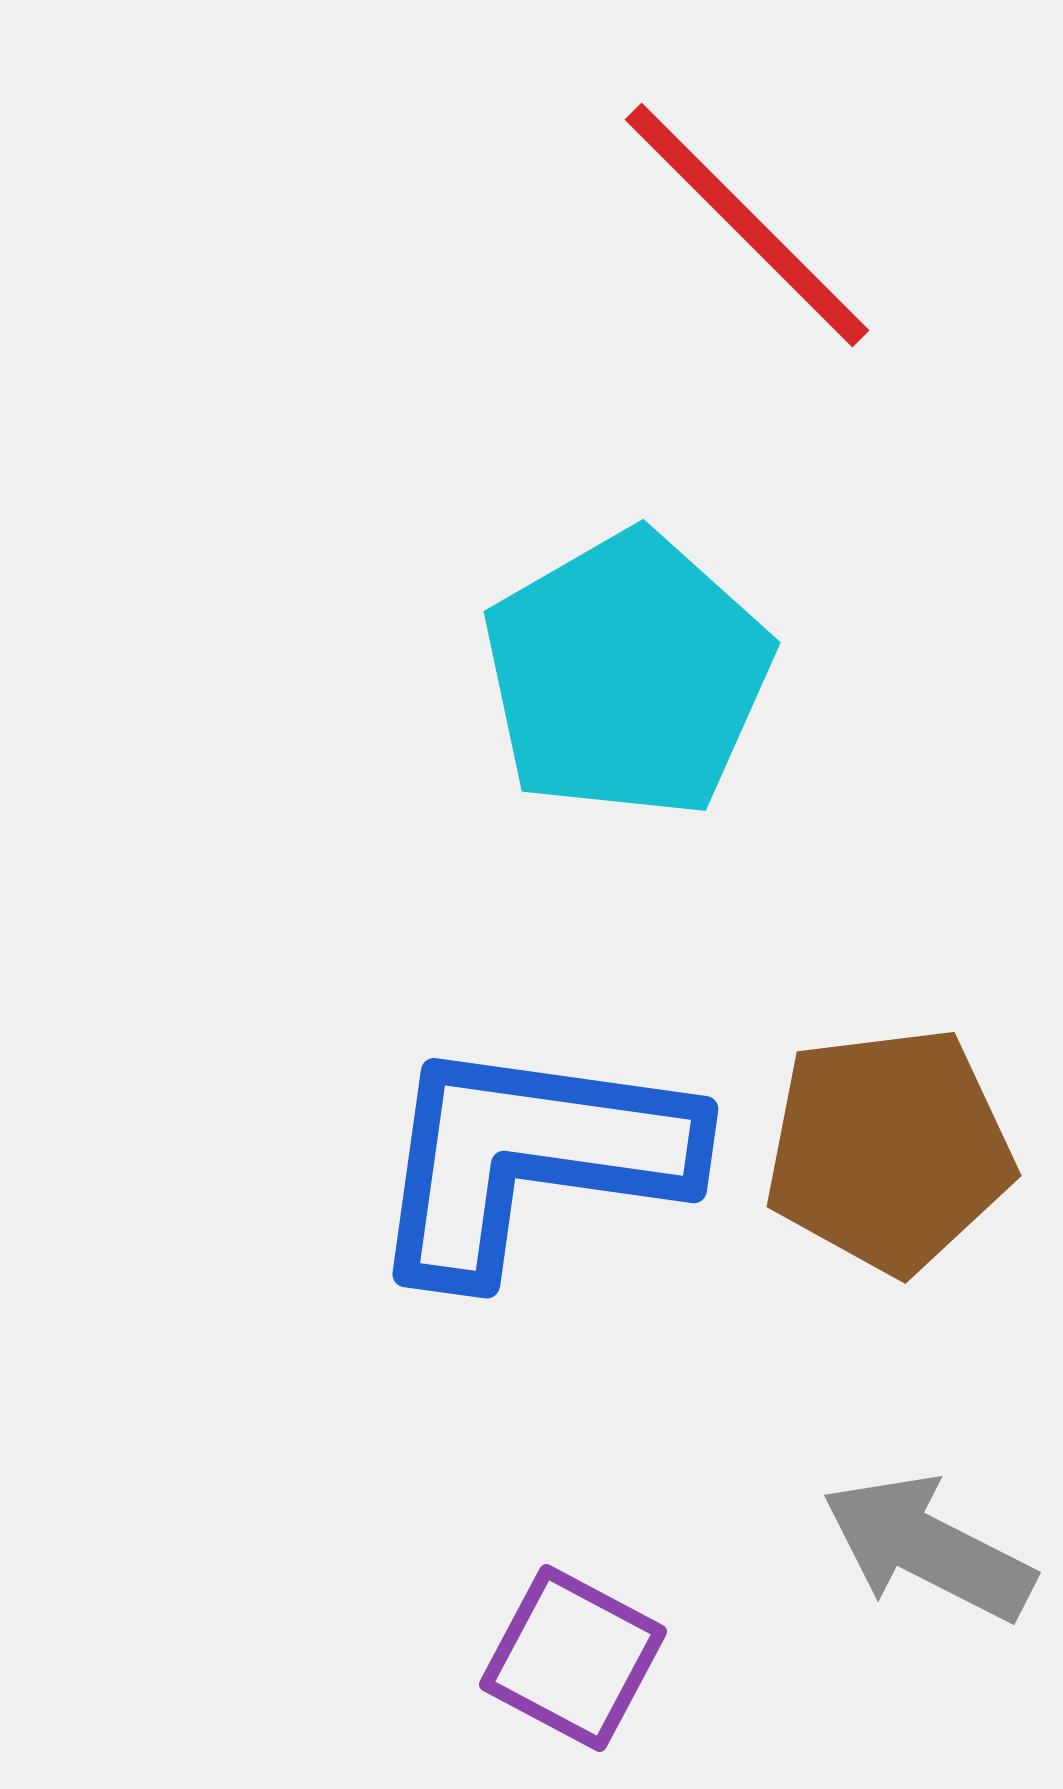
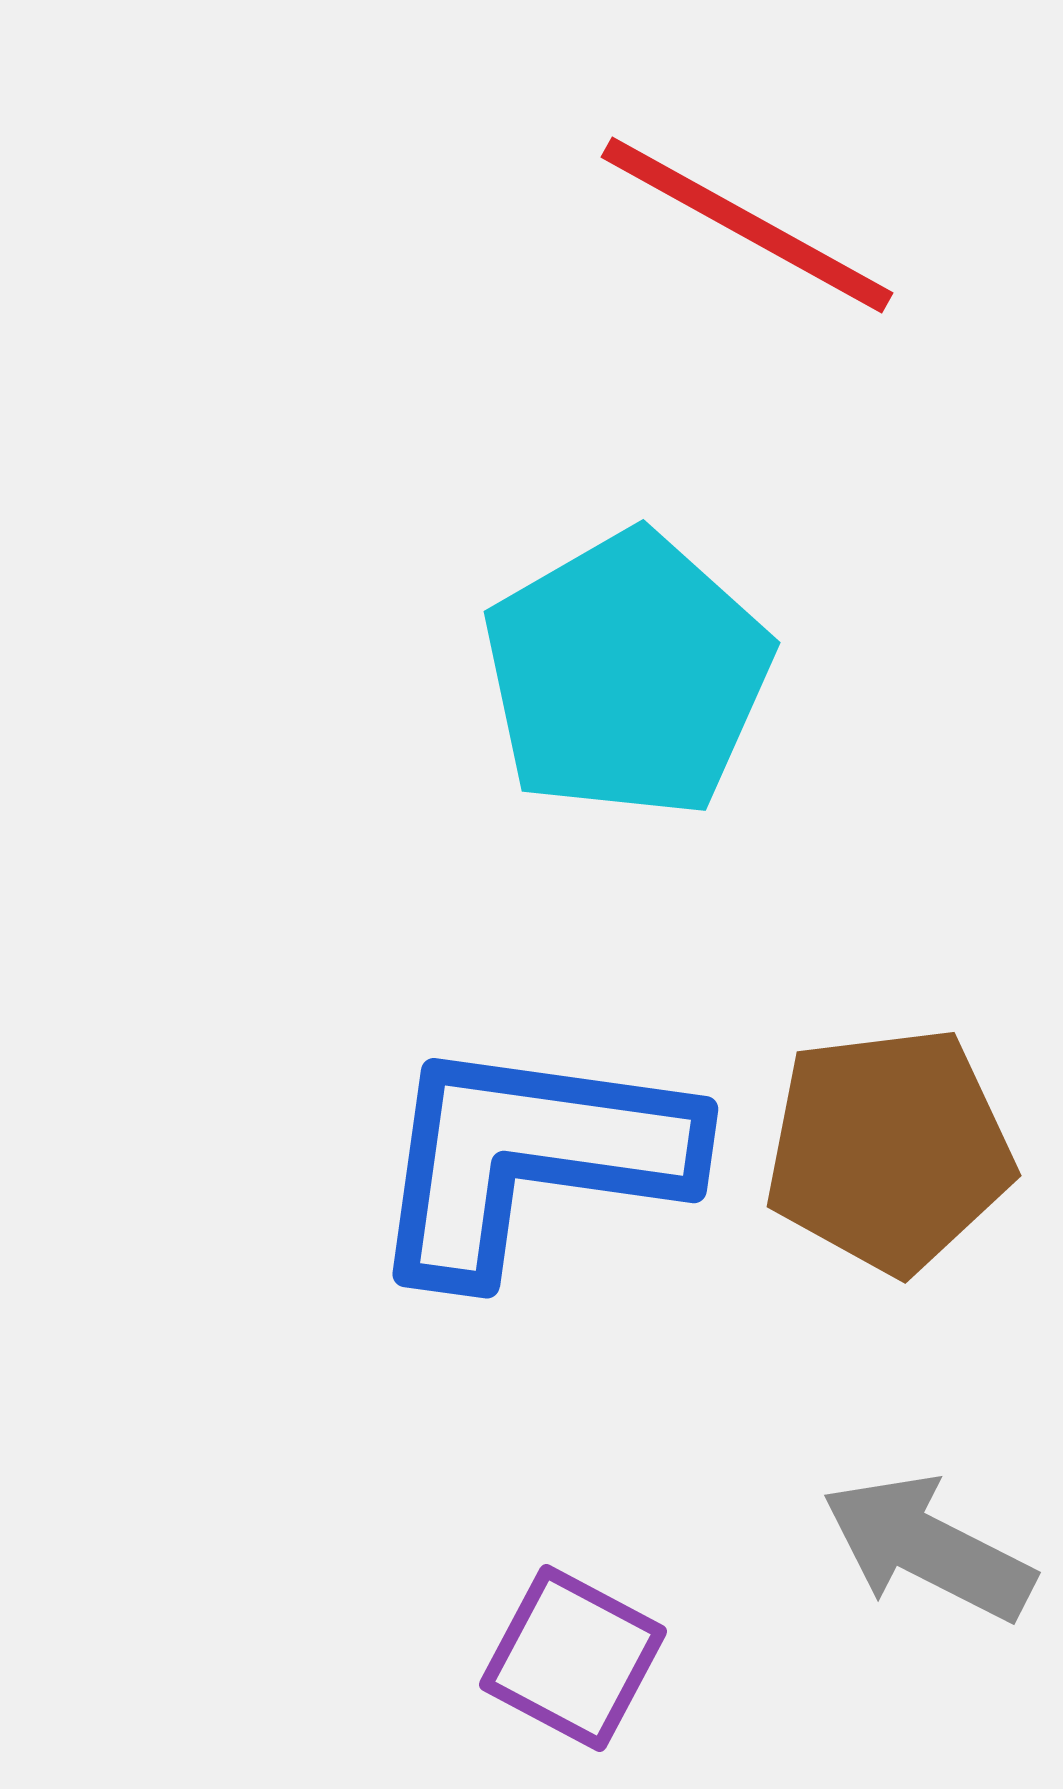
red line: rotated 16 degrees counterclockwise
